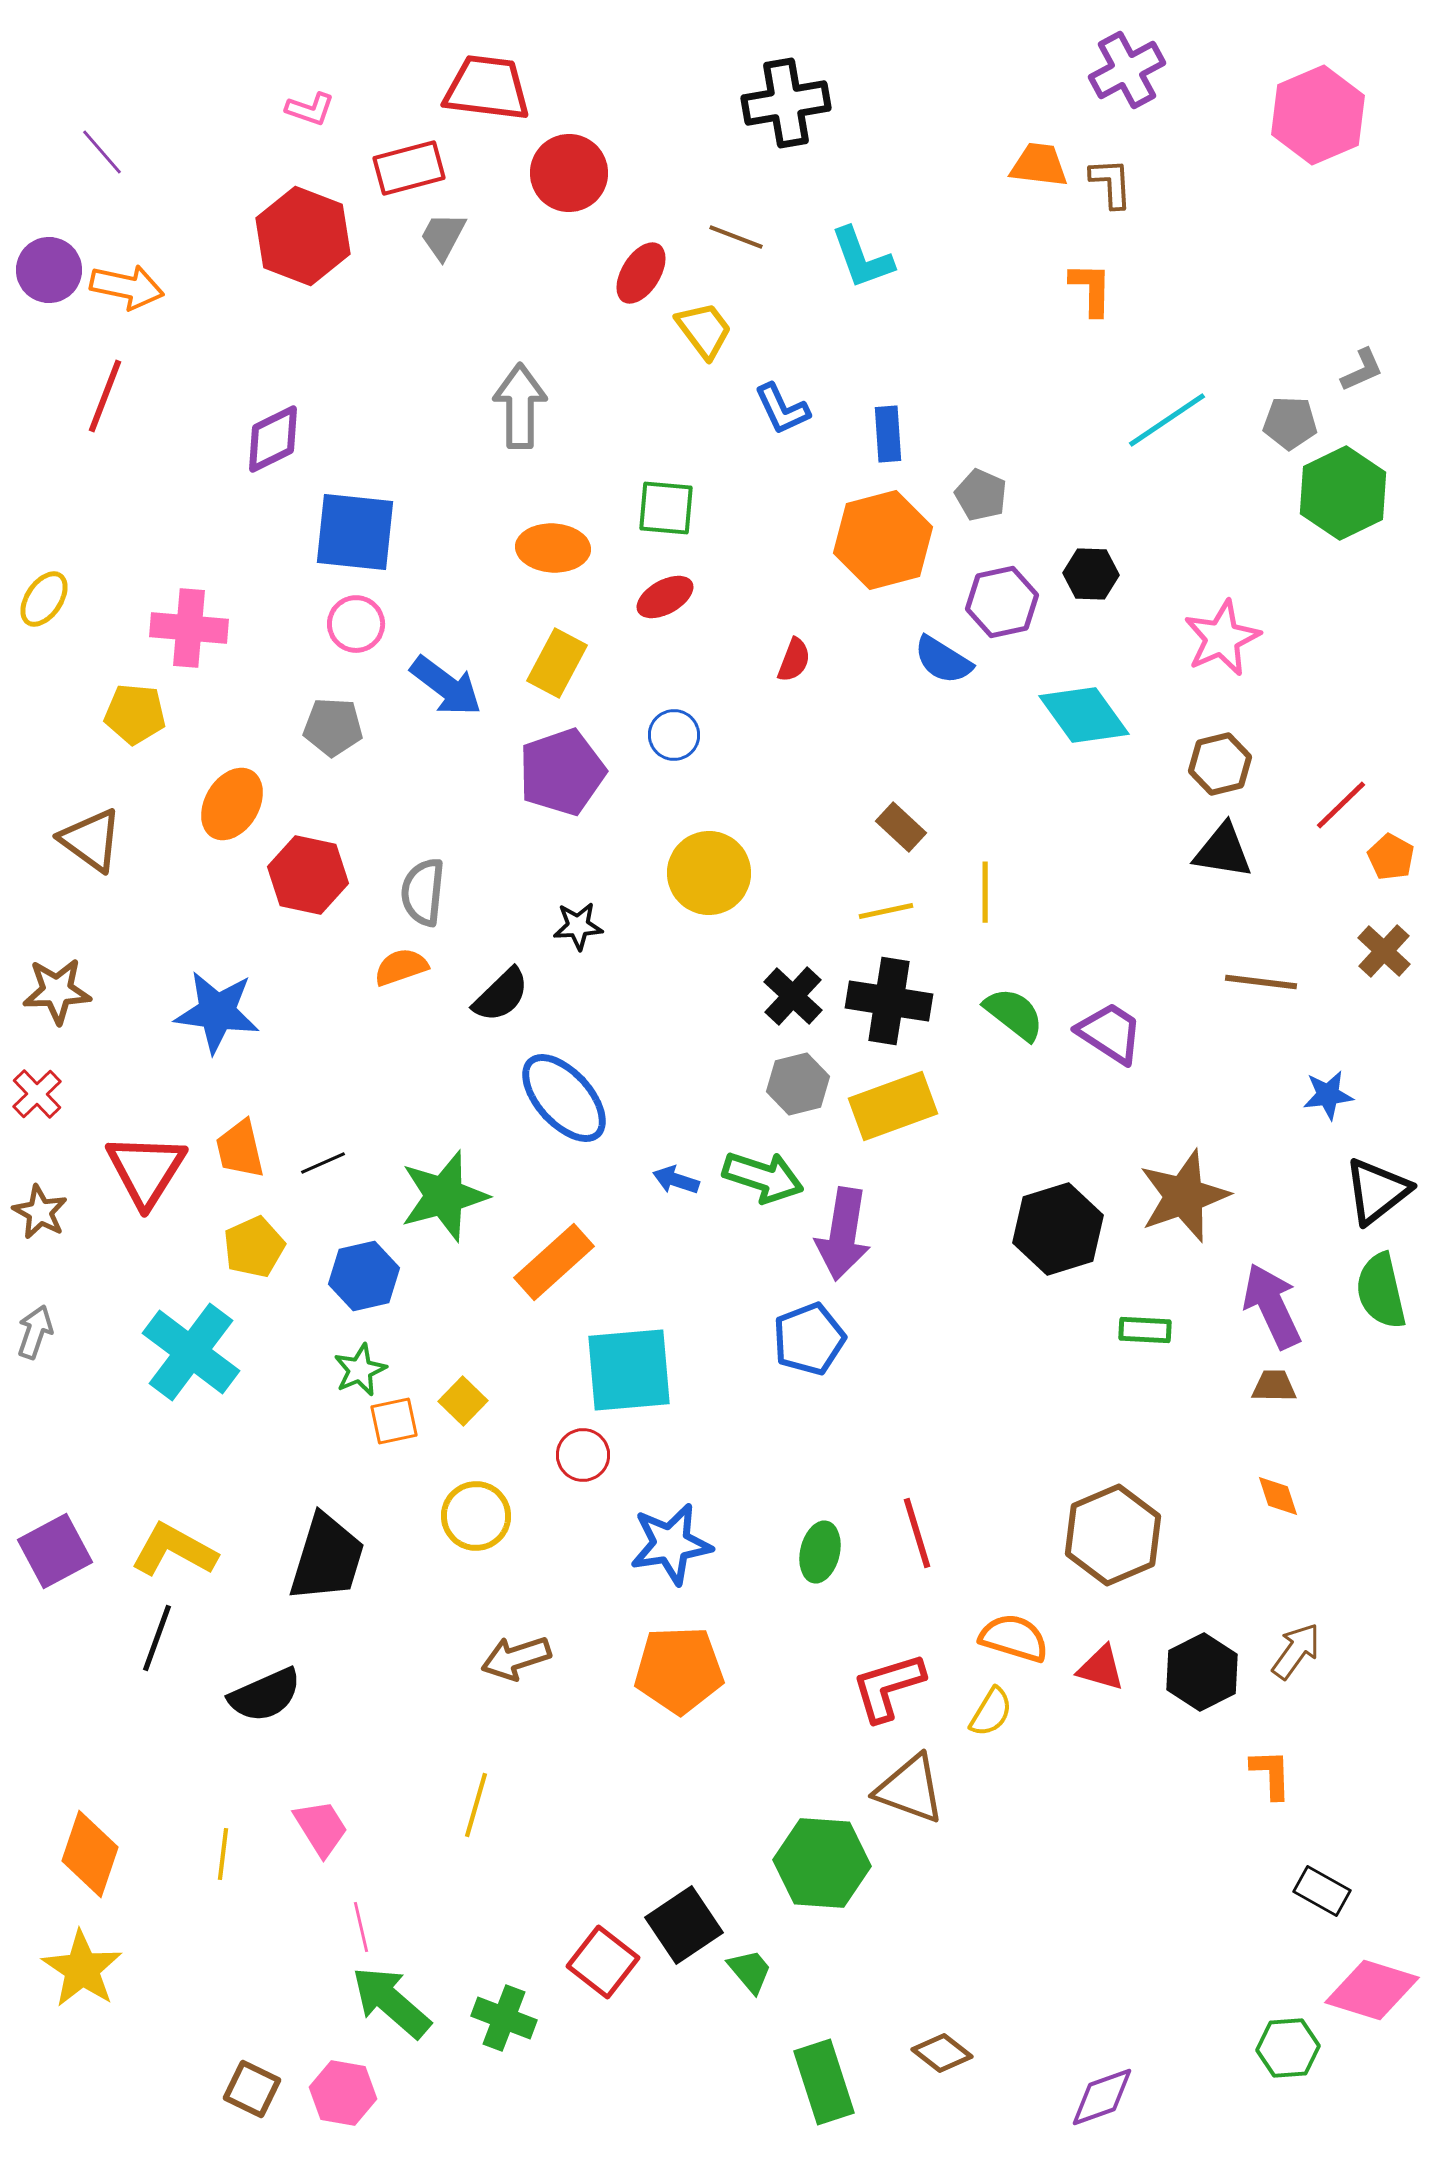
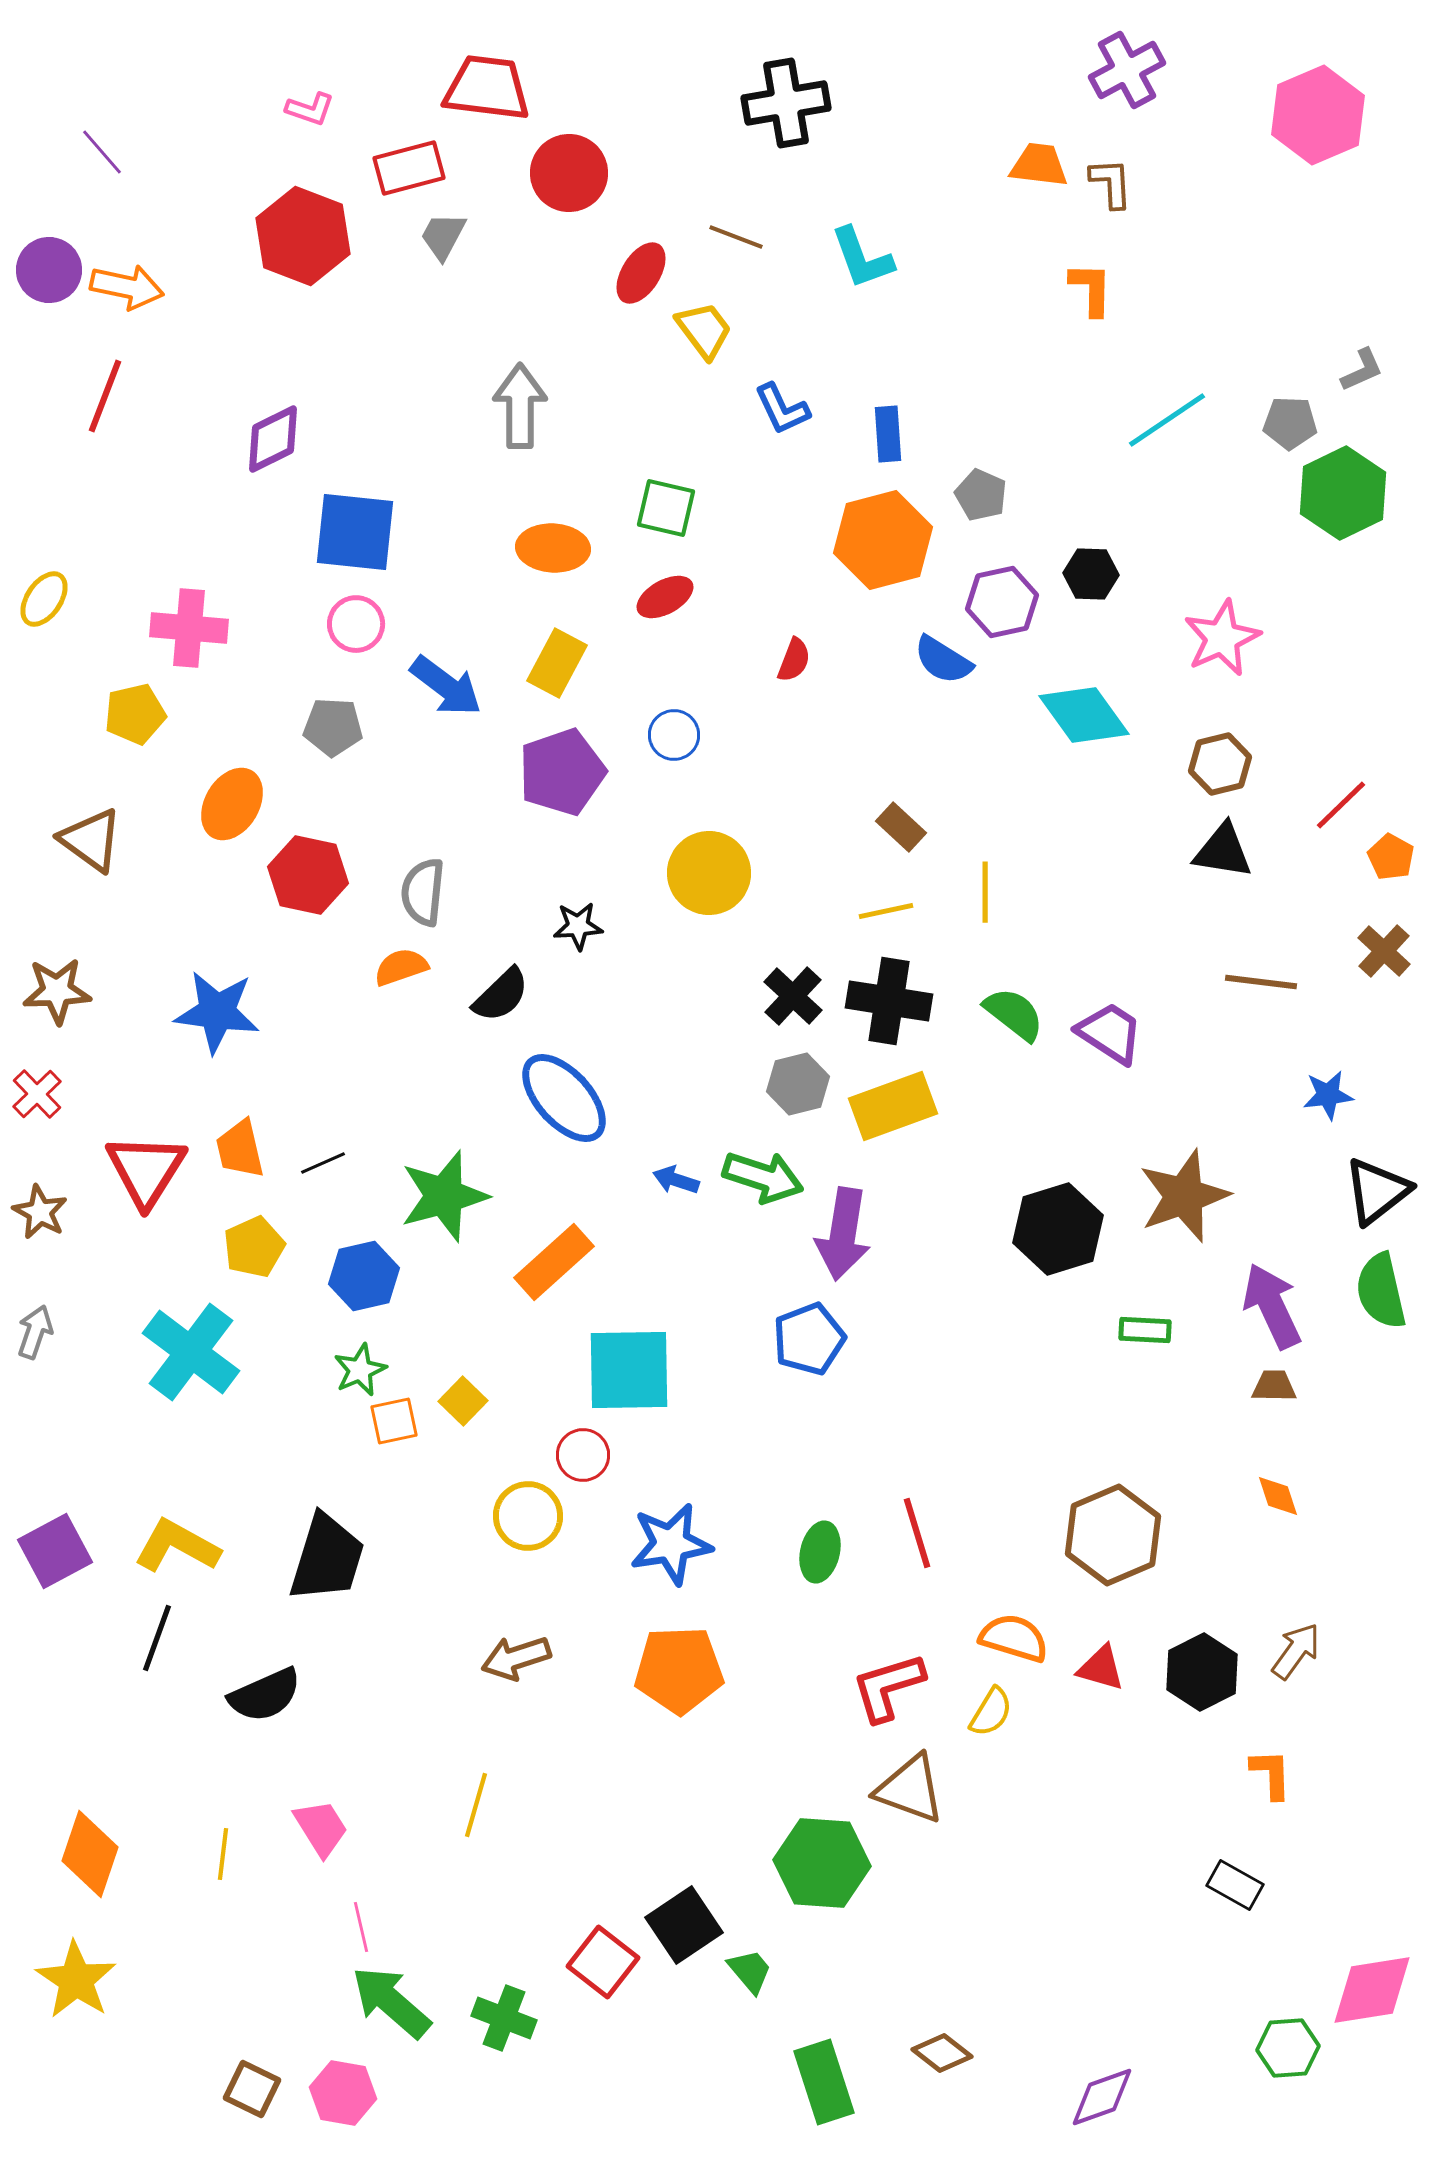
green square at (666, 508): rotated 8 degrees clockwise
yellow pentagon at (135, 714): rotated 18 degrees counterclockwise
cyan square at (629, 1370): rotated 4 degrees clockwise
yellow circle at (476, 1516): moved 52 px right
yellow L-shape at (174, 1550): moved 3 px right, 4 px up
black rectangle at (1322, 1891): moved 87 px left, 6 px up
yellow star at (82, 1969): moved 6 px left, 11 px down
pink diamond at (1372, 1990): rotated 26 degrees counterclockwise
